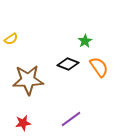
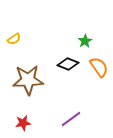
yellow semicircle: moved 3 px right
